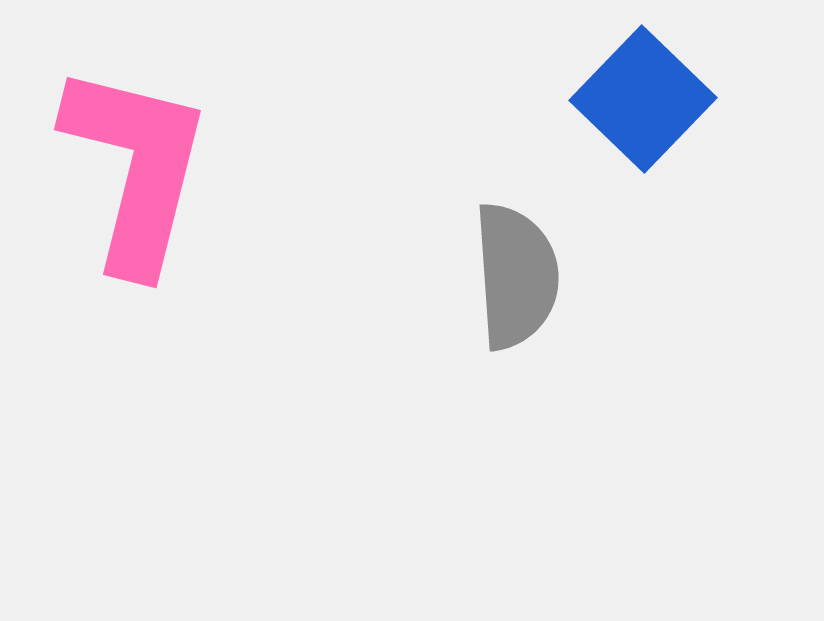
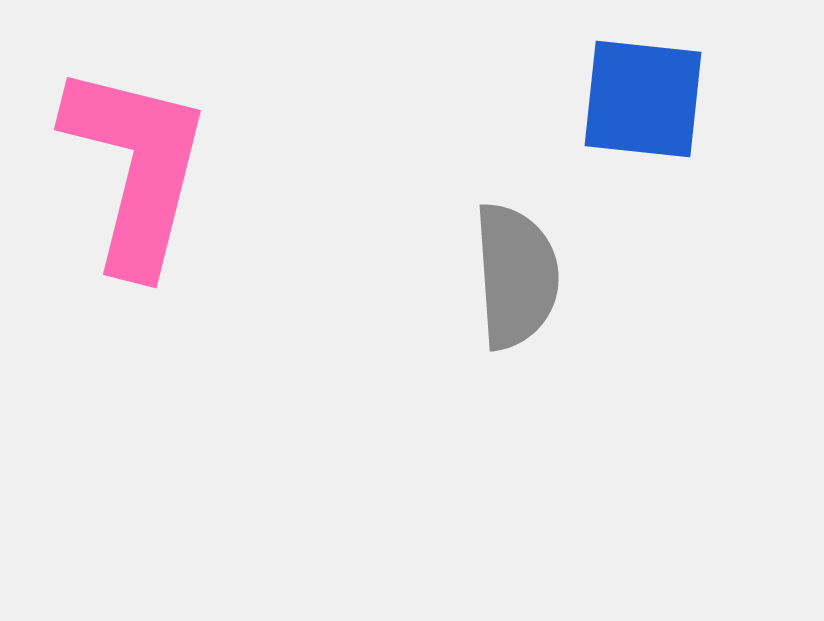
blue square: rotated 38 degrees counterclockwise
